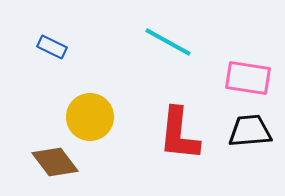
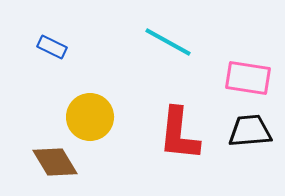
brown diamond: rotated 6 degrees clockwise
